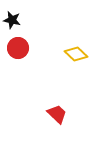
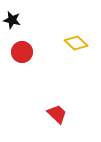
red circle: moved 4 px right, 4 px down
yellow diamond: moved 11 px up
